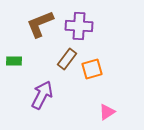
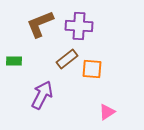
brown rectangle: rotated 15 degrees clockwise
orange square: rotated 20 degrees clockwise
